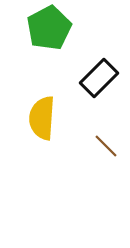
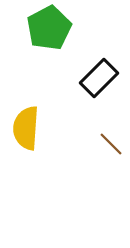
yellow semicircle: moved 16 px left, 10 px down
brown line: moved 5 px right, 2 px up
